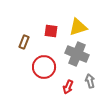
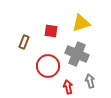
yellow triangle: moved 3 px right, 4 px up
red circle: moved 4 px right, 1 px up
red arrow: rotated 144 degrees clockwise
